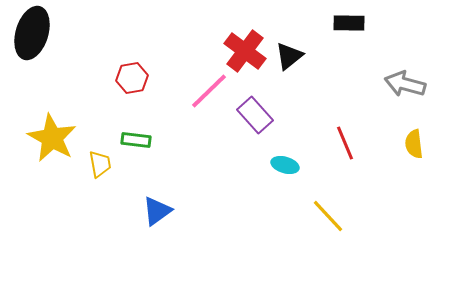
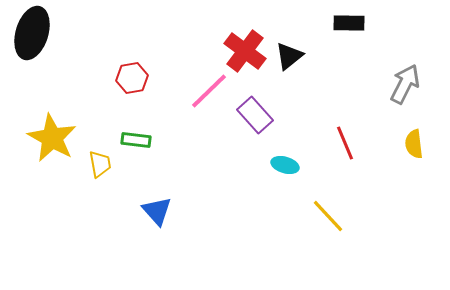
gray arrow: rotated 102 degrees clockwise
blue triangle: rotated 36 degrees counterclockwise
